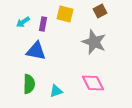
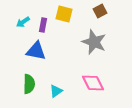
yellow square: moved 1 px left
purple rectangle: moved 1 px down
cyan triangle: rotated 16 degrees counterclockwise
